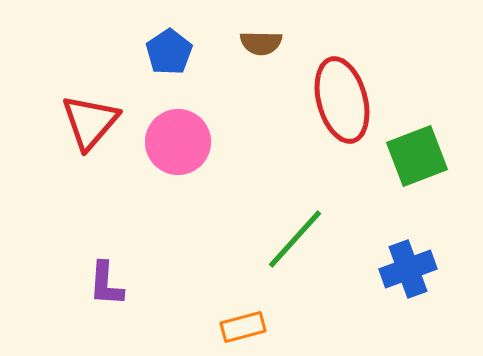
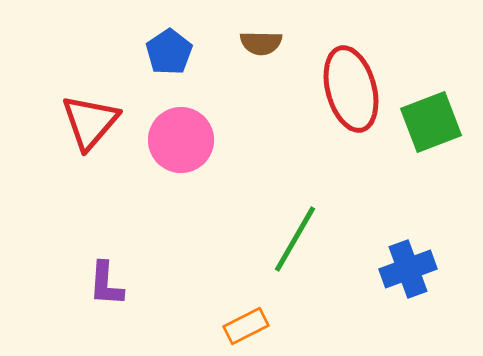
red ellipse: moved 9 px right, 11 px up
pink circle: moved 3 px right, 2 px up
green square: moved 14 px right, 34 px up
green line: rotated 12 degrees counterclockwise
orange rectangle: moved 3 px right, 1 px up; rotated 12 degrees counterclockwise
